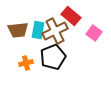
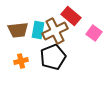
orange cross: moved 5 px left, 2 px up
